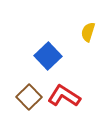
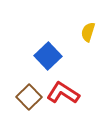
red L-shape: moved 1 px left, 3 px up
